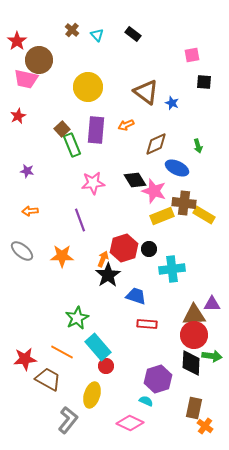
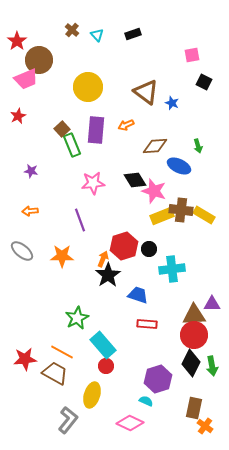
black rectangle at (133, 34): rotated 56 degrees counterclockwise
pink trapezoid at (26, 79): rotated 35 degrees counterclockwise
black square at (204, 82): rotated 21 degrees clockwise
brown diamond at (156, 144): moved 1 px left, 2 px down; rotated 20 degrees clockwise
blue ellipse at (177, 168): moved 2 px right, 2 px up
purple star at (27, 171): moved 4 px right
brown cross at (184, 203): moved 3 px left, 7 px down
red hexagon at (124, 248): moved 2 px up
blue trapezoid at (136, 296): moved 2 px right, 1 px up
cyan rectangle at (98, 347): moved 5 px right, 2 px up
green arrow at (212, 356): moved 10 px down; rotated 72 degrees clockwise
black diamond at (191, 363): rotated 24 degrees clockwise
brown trapezoid at (48, 379): moved 7 px right, 6 px up
